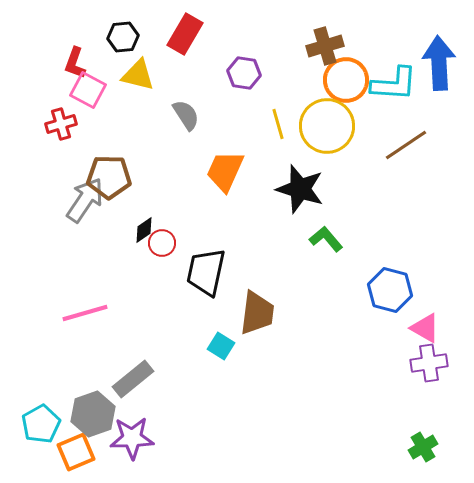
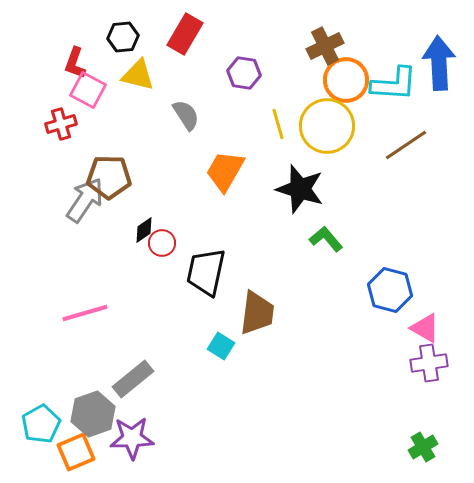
brown cross: rotated 9 degrees counterclockwise
orange trapezoid: rotated 6 degrees clockwise
